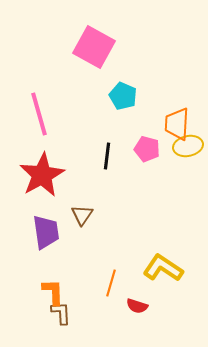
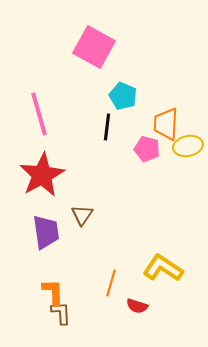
orange trapezoid: moved 11 px left
black line: moved 29 px up
